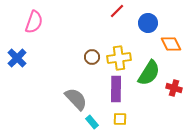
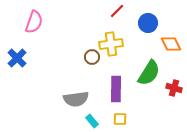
yellow cross: moved 8 px left, 14 px up
gray semicircle: rotated 125 degrees clockwise
cyan rectangle: moved 1 px up
